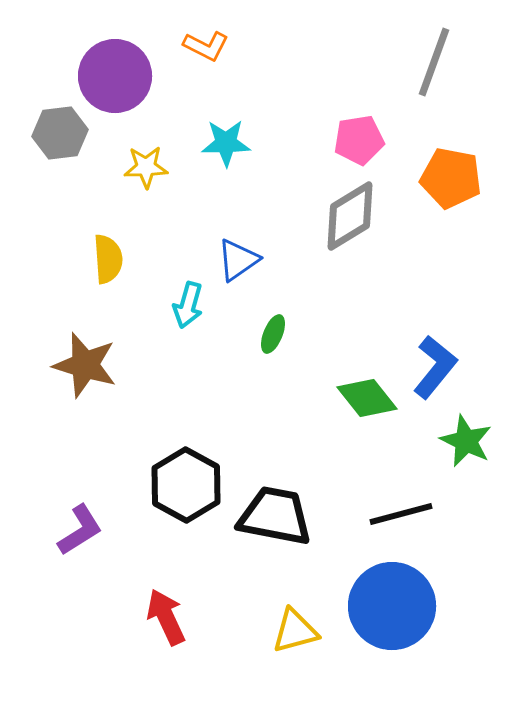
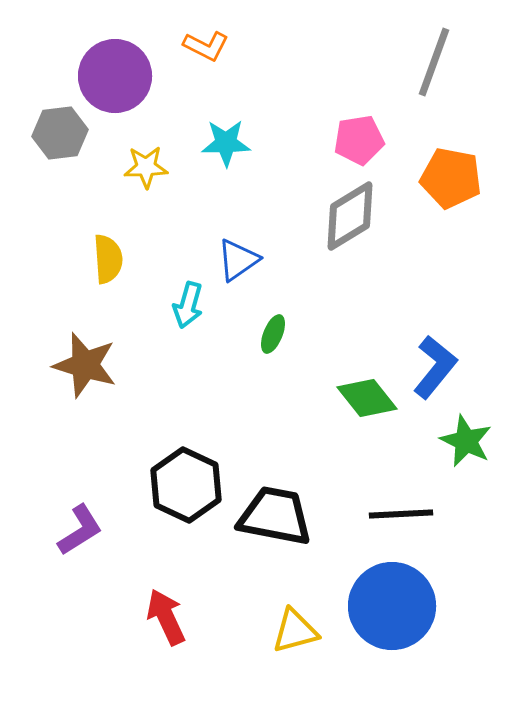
black hexagon: rotated 4 degrees counterclockwise
black line: rotated 12 degrees clockwise
